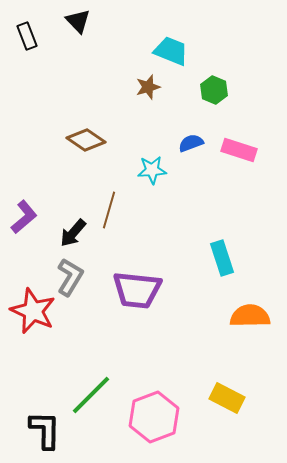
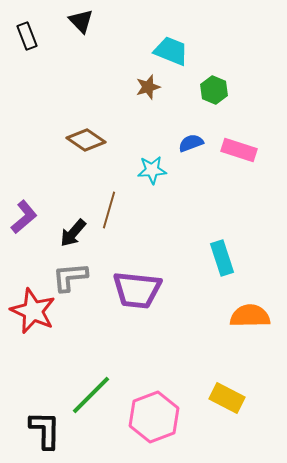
black triangle: moved 3 px right
gray L-shape: rotated 126 degrees counterclockwise
